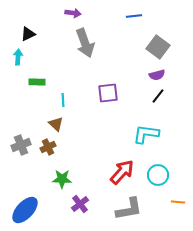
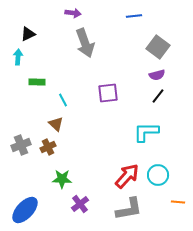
cyan line: rotated 24 degrees counterclockwise
cyan L-shape: moved 2 px up; rotated 8 degrees counterclockwise
red arrow: moved 5 px right, 4 px down
